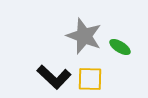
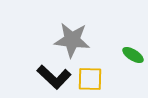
gray star: moved 12 px left, 4 px down; rotated 15 degrees counterclockwise
green ellipse: moved 13 px right, 8 px down
